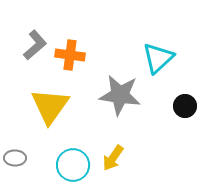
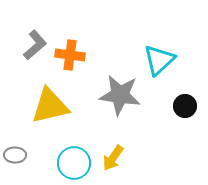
cyan triangle: moved 1 px right, 2 px down
yellow triangle: rotated 42 degrees clockwise
gray ellipse: moved 3 px up
cyan circle: moved 1 px right, 2 px up
